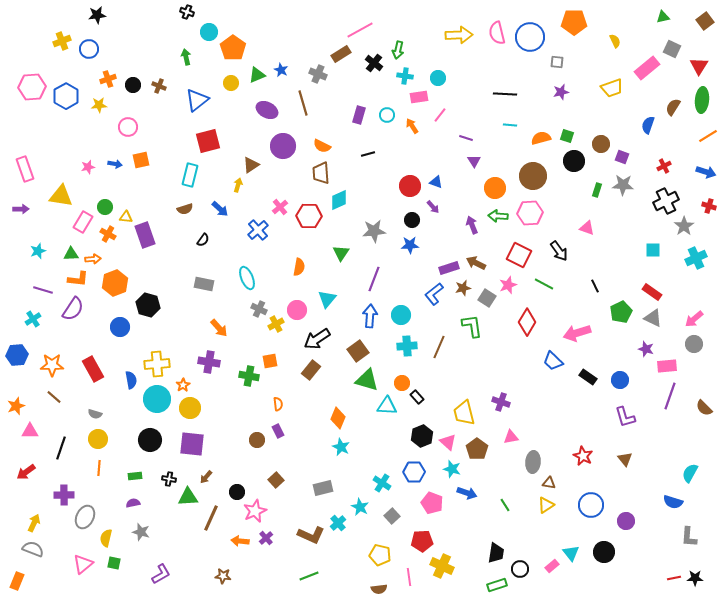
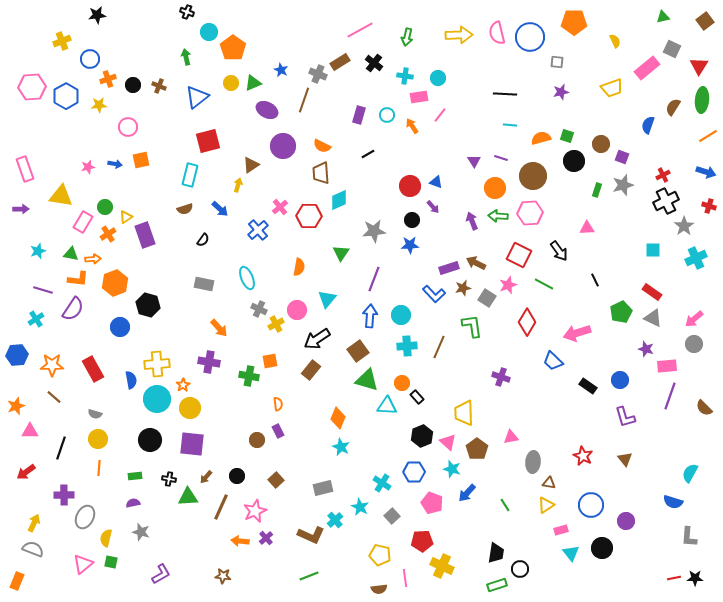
blue circle at (89, 49): moved 1 px right, 10 px down
green arrow at (398, 50): moved 9 px right, 13 px up
brown rectangle at (341, 54): moved 1 px left, 8 px down
green triangle at (257, 75): moved 4 px left, 8 px down
blue triangle at (197, 100): moved 3 px up
brown line at (303, 103): moved 1 px right, 3 px up; rotated 35 degrees clockwise
purple line at (466, 138): moved 35 px right, 20 px down
black line at (368, 154): rotated 16 degrees counterclockwise
red cross at (664, 166): moved 1 px left, 9 px down
gray star at (623, 185): rotated 20 degrees counterclockwise
yellow triangle at (126, 217): rotated 40 degrees counterclockwise
purple arrow at (472, 225): moved 4 px up
pink triangle at (587, 228): rotated 21 degrees counterclockwise
orange cross at (108, 234): rotated 28 degrees clockwise
green triangle at (71, 254): rotated 14 degrees clockwise
black line at (595, 286): moved 6 px up
blue L-shape at (434, 294): rotated 95 degrees counterclockwise
cyan cross at (33, 319): moved 3 px right
black rectangle at (588, 377): moved 9 px down
purple cross at (501, 402): moved 25 px up
yellow trapezoid at (464, 413): rotated 12 degrees clockwise
black circle at (237, 492): moved 16 px up
blue arrow at (467, 493): rotated 114 degrees clockwise
brown line at (211, 518): moved 10 px right, 11 px up
cyan cross at (338, 523): moved 3 px left, 3 px up
black circle at (604, 552): moved 2 px left, 4 px up
green square at (114, 563): moved 3 px left, 1 px up
pink rectangle at (552, 566): moved 9 px right, 36 px up; rotated 24 degrees clockwise
pink line at (409, 577): moved 4 px left, 1 px down
